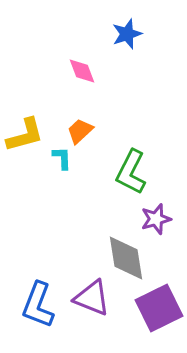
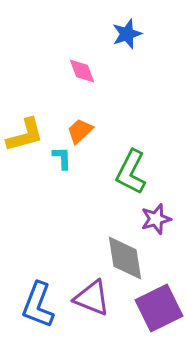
gray diamond: moved 1 px left
